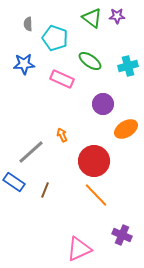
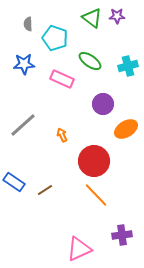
gray line: moved 8 px left, 27 px up
brown line: rotated 35 degrees clockwise
purple cross: rotated 30 degrees counterclockwise
